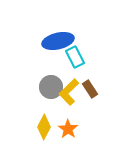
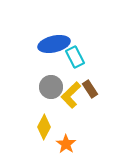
blue ellipse: moved 4 px left, 3 px down
yellow L-shape: moved 2 px right, 3 px down
orange star: moved 2 px left, 15 px down
